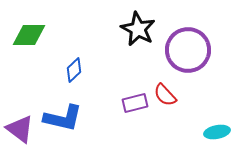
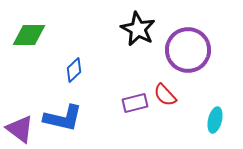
cyan ellipse: moved 2 px left, 12 px up; rotated 65 degrees counterclockwise
